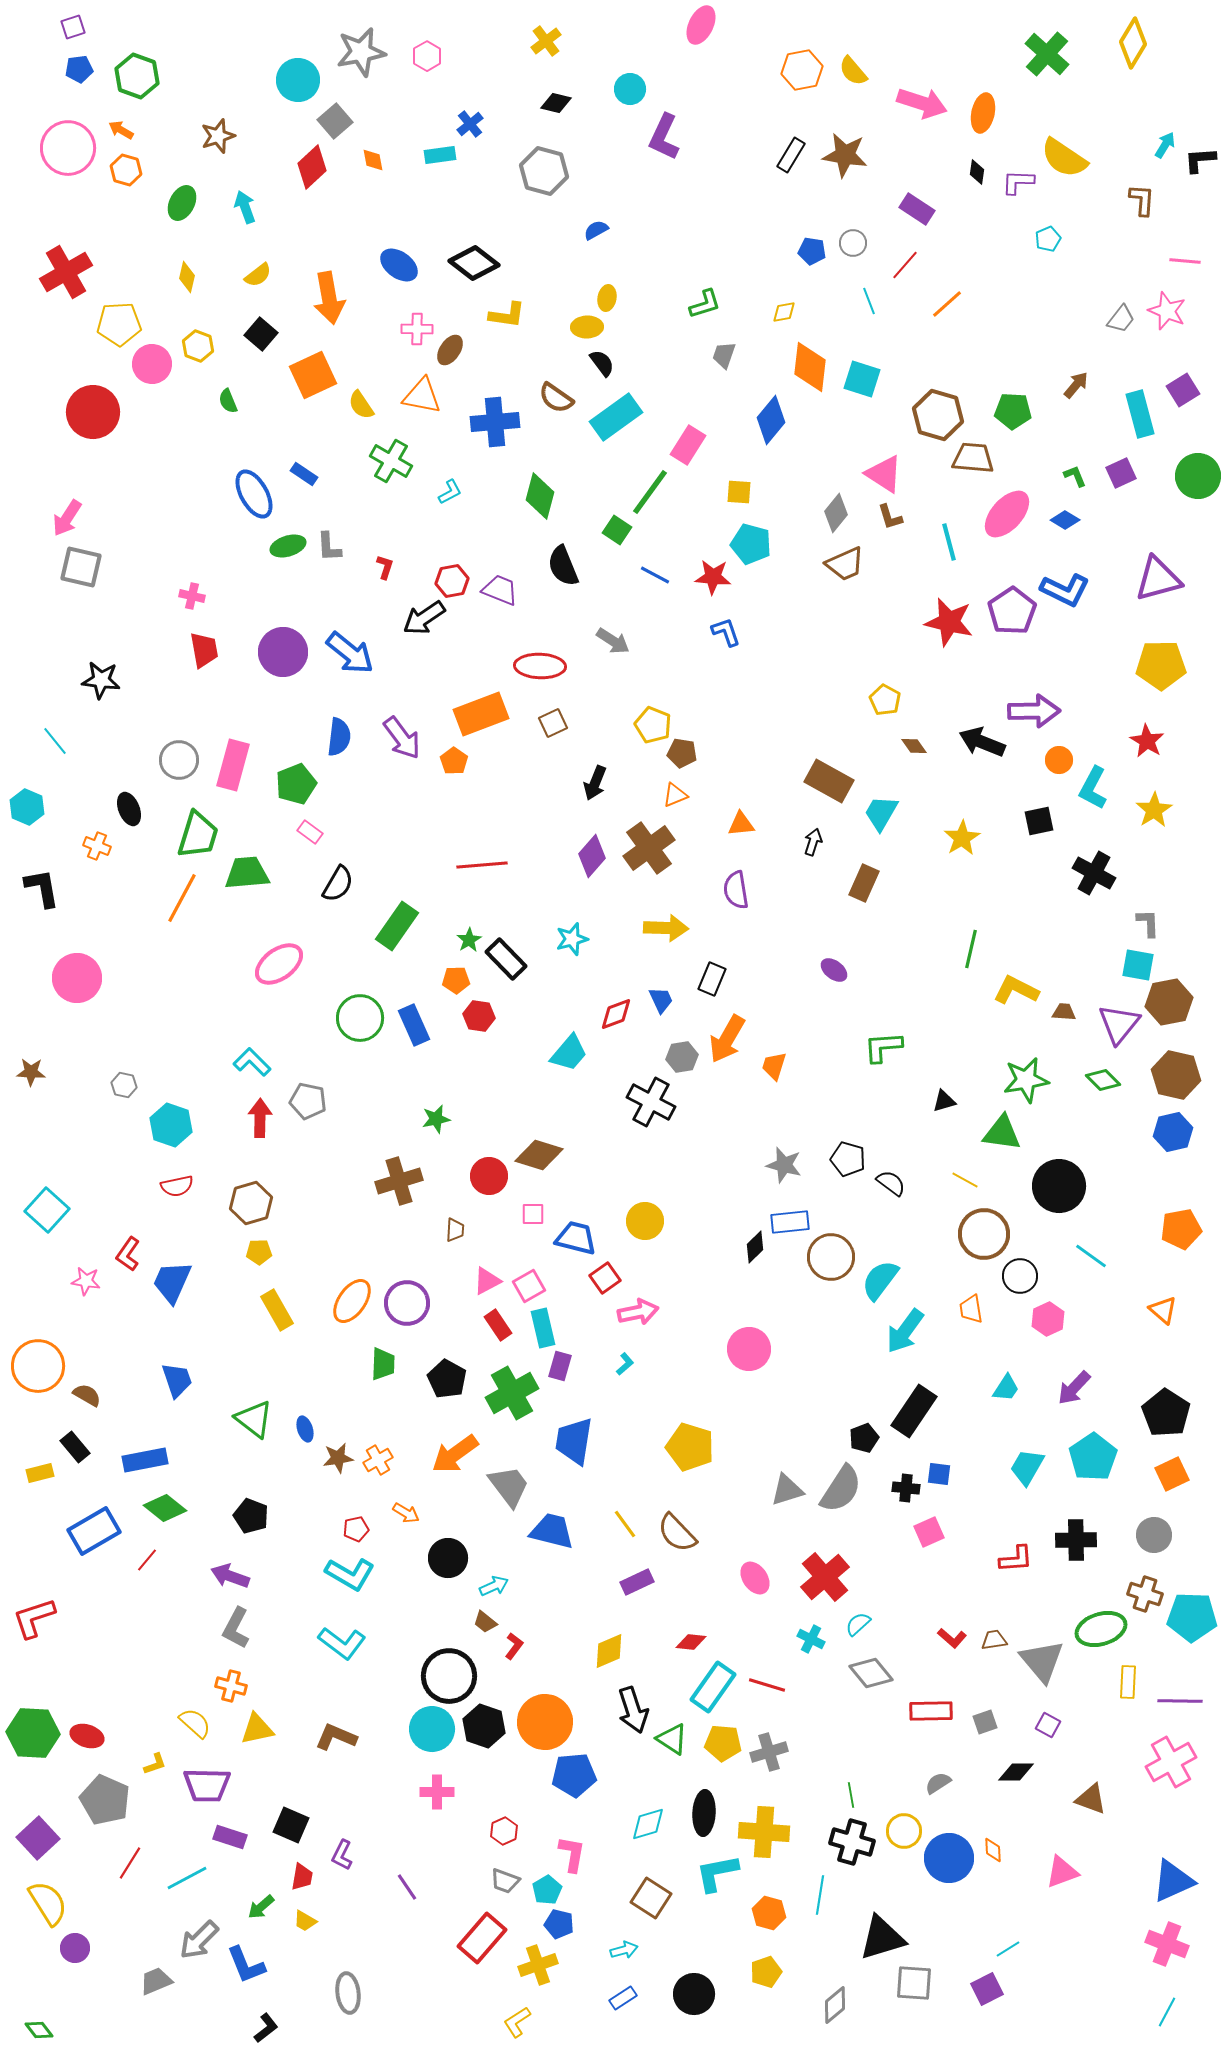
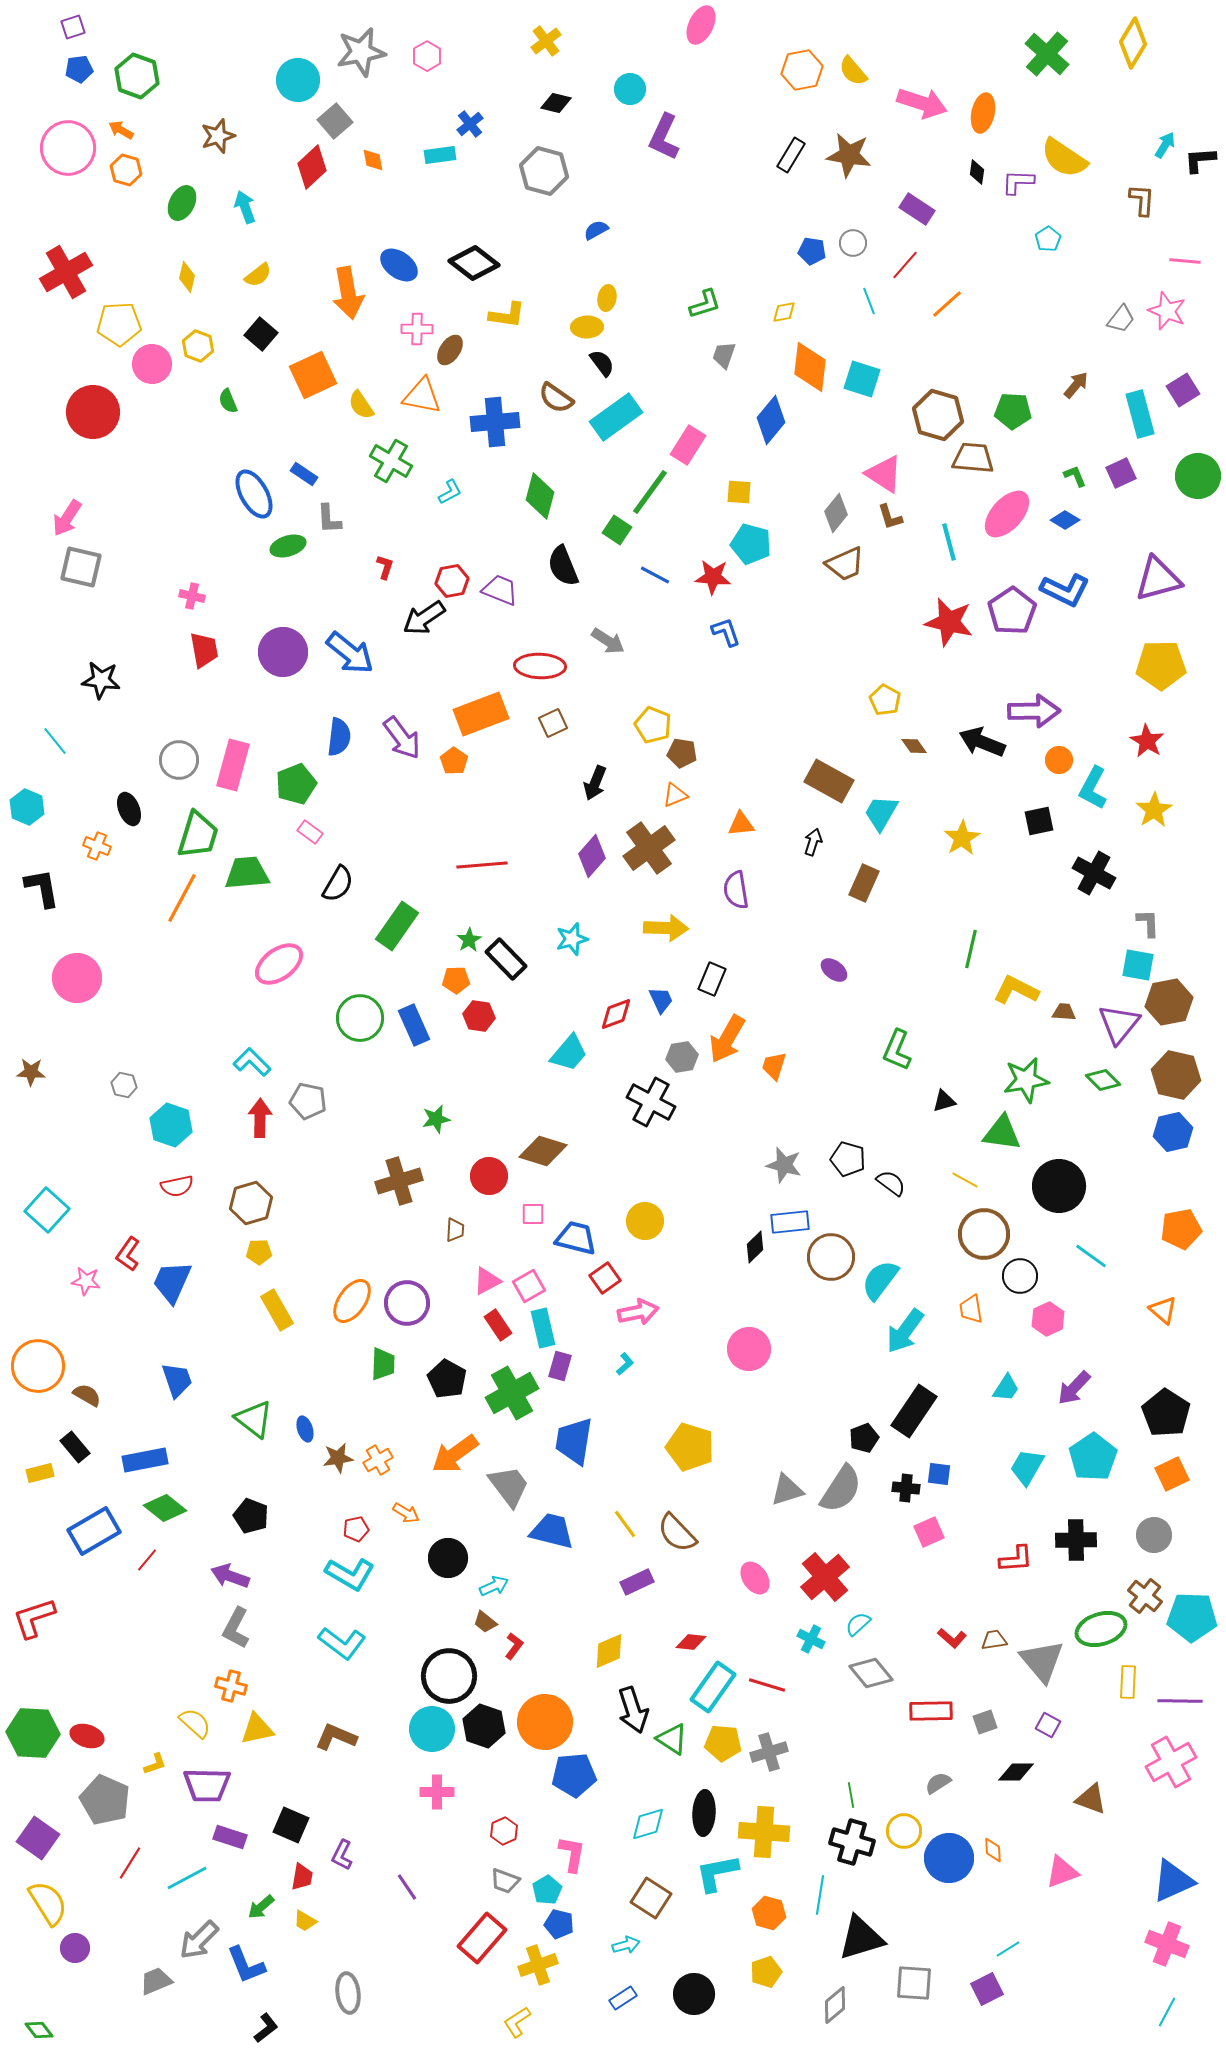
brown star at (845, 155): moved 4 px right
cyan pentagon at (1048, 239): rotated 10 degrees counterclockwise
orange arrow at (329, 298): moved 19 px right, 5 px up
gray L-shape at (329, 547): moved 28 px up
gray arrow at (613, 641): moved 5 px left
green L-shape at (883, 1047): moved 14 px right, 3 px down; rotated 63 degrees counterclockwise
brown diamond at (539, 1155): moved 4 px right, 4 px up
brown cross at (1145, 1594): moved 2 px down; rotated 20 degrees clockwise
purple square at (38, 1838): rotated 12 degrees counterclockwise
black triangle at (882, 1938): moved 21 px left
cyan arrow at (624, 1950): moved 2 px right, 5 px up
